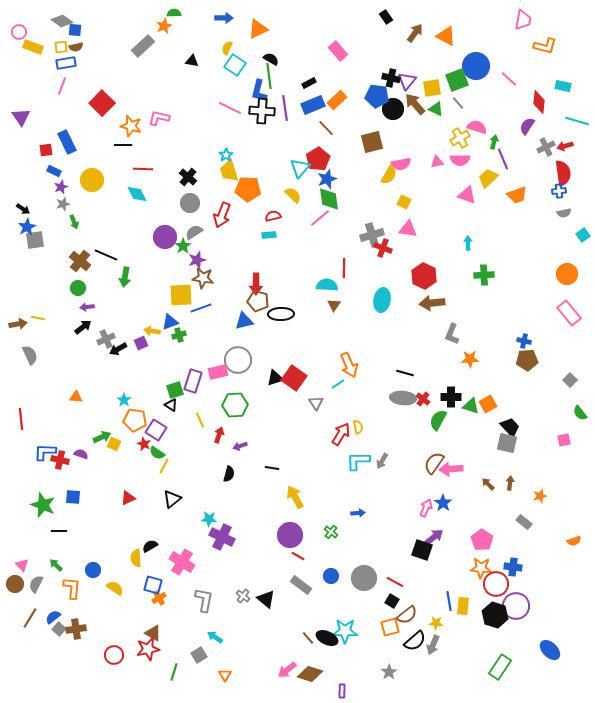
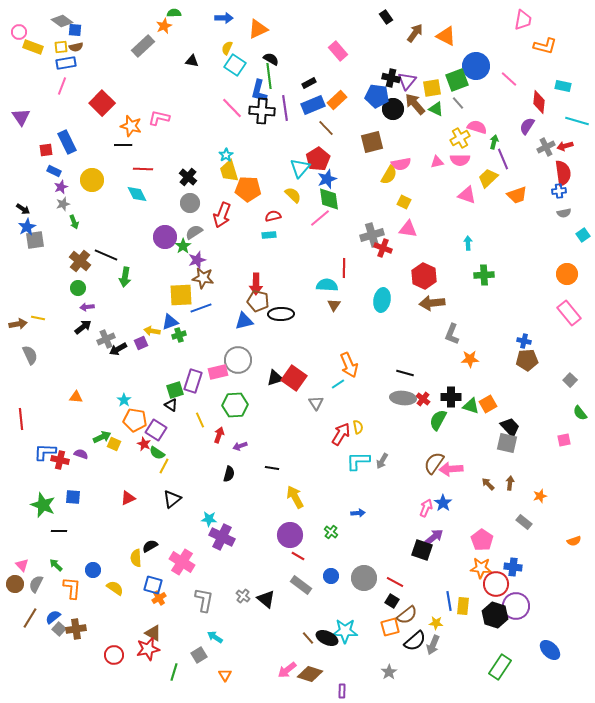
pink line at (230, 108): moved 2 px right; rotated 20 degrees clockwise
